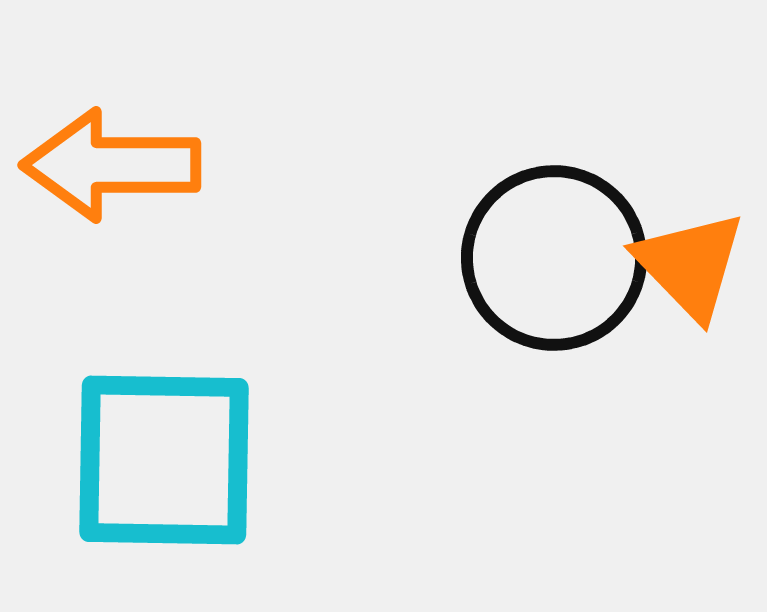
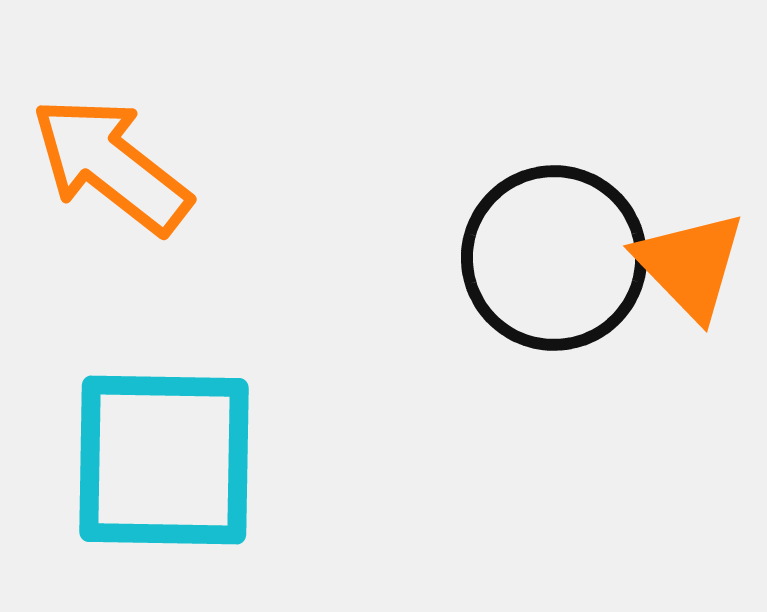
orange arrow: rotated 38 degrees clockwise
